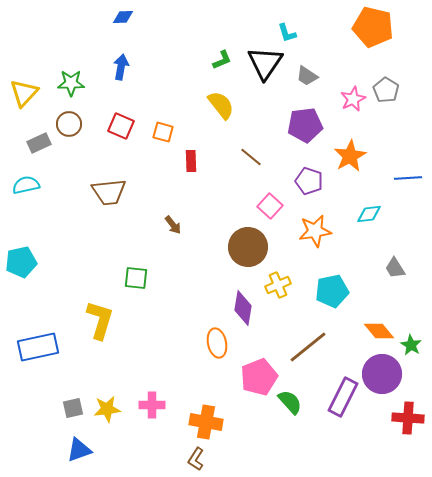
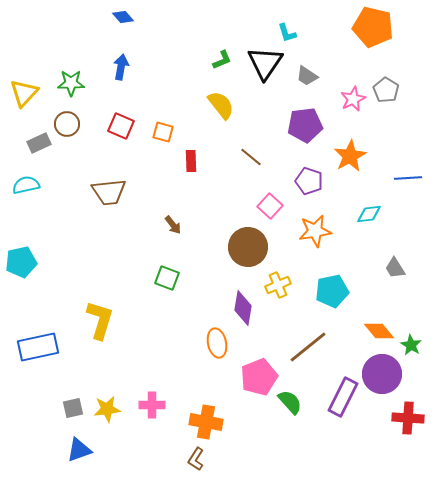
blue diamond at (123, 17): rotated 50 degrees clockwise
brown circle at (69, 124): moved 2 px left
green square at (136, 278): moved 31 px right; rotated 15 degrees clockwise
